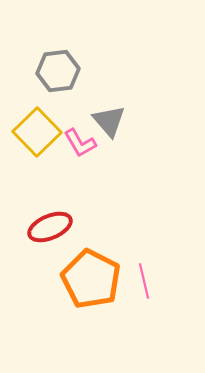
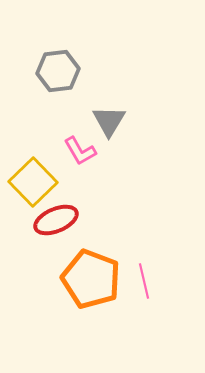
gray triangle: rotated 12 degrees clockwise
yellow square: moved 4 px left, 50 px down
pink L-shape: moved 8 px down
red ellipse: moved 6 px right, 7 px up
orange pentagon: rotated 6 degrees counterclockwise
